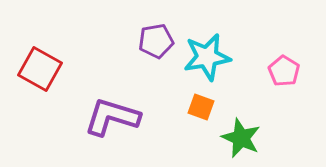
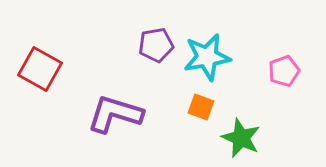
purple pentagon: moved 4 px down
pink pentagon: rotated 20 degrees clockwise
purple L-shape: moved 3 px right, 3 px up
